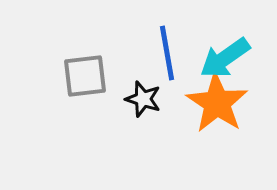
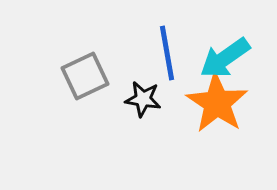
gray square: rotated 18 degrees counterclockwise
black star: rotated 9 degrees counterclockwise
